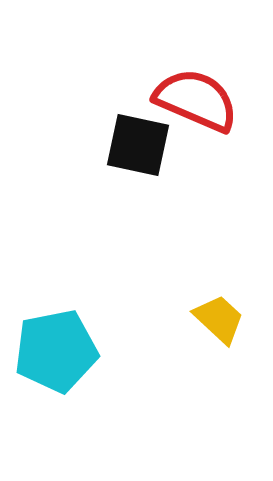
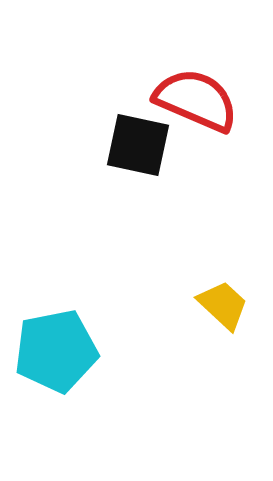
yellow trapezoid: moved 4 px right, 14 px up
